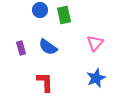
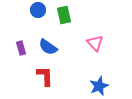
blue circle: moved 2 px left
pink triangle: rotated 24 degrees counterclockwise
blue star: moved 3 px right, 8 px down
red L-shape: moved 6 px up
